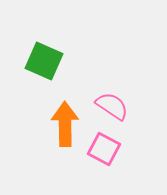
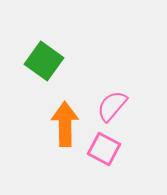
green square: rotated 12 degrees clockwise
pink semicircle: rotated 84 degrees counterclockwise
